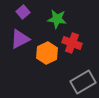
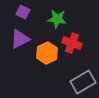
purple square: rotated 24 degrees counterclockwise
